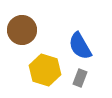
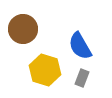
brown circle: moved 1 px right, 1 px up
gray rectangle: moved 2 px right
